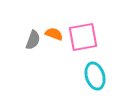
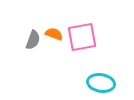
pink square: moved 1 px left
cyan ellipse: moved 6 px right, 7 px down; rotated 64 degrees counterclockwise
